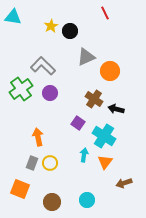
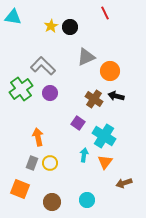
black circle: moved 4 px up
black arrow: moved 13 px up
